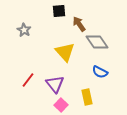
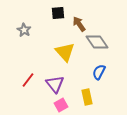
black square: moved 1 px left, 2 px down
blue semicircle: moved 1 px left; rotated 91 degrees clockwise
pink square: rotated 16 degrees clockwise
